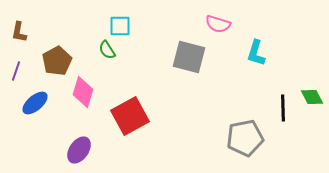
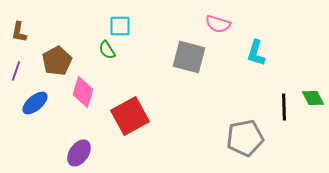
green diamond: moved 1 px right, 1 px down
black line: moved 1 px right, 1 px up
purple ellipse: moved 3 px down
